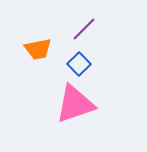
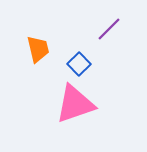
purple line: moved 25 px right
orange trapezoid: rotated 92 degrees counterclockwise
